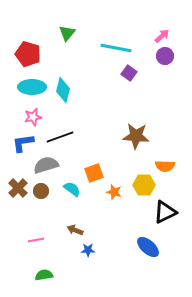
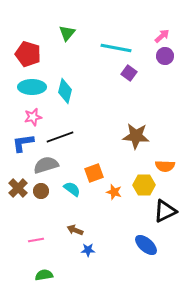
cyan diamond: moved 2 px right, 1 px down
black triangle: moved 1 px up
blue ellipse: moved 2 px left, 2 px up
